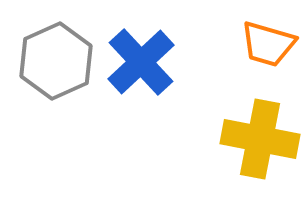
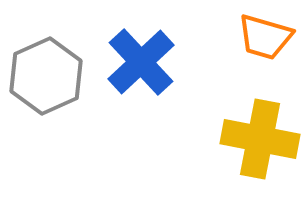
orange trapezoid: moved 3 px left, 7 px up
gray hexagon: moved 10 px left, 15 px down
